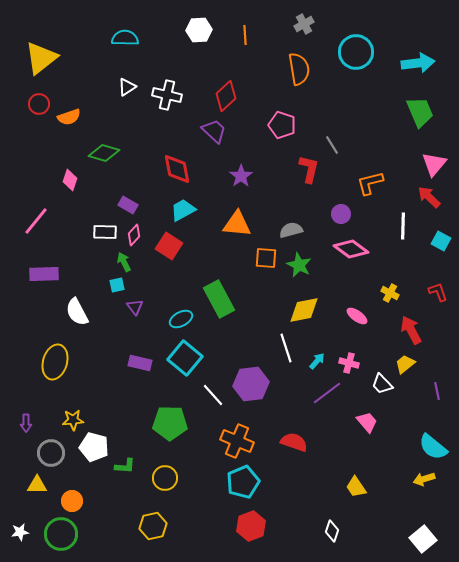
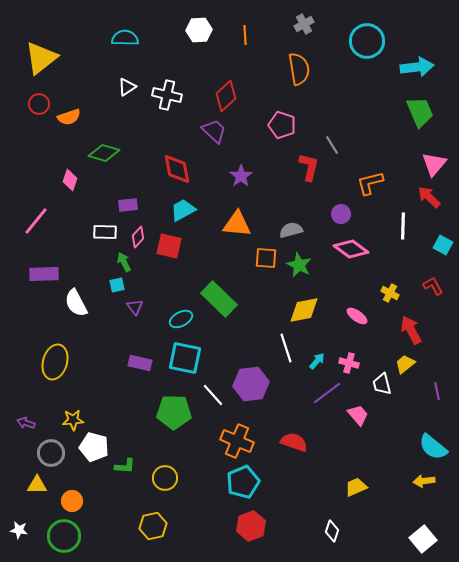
cyan circle at (356, 52): moved 11 px right, 11 px up
cyan arrow at (418, 63): moved 1 px left, 4 px down
red L-shape at (309, 169): moved 2 px up
purple rectangle at (128, 205): rotated 36 degrees counterclockwise
pink diamond at (134, 235): moved 4 px right, 2 px down
cyan square at (441, 241): moved 2 px right, 4 px down
red square at (169, 246): rotated 20 degrees counterclockwise
red L-shape at (438, 292): moved 5 px left, 6 px up; rotated 10 degrees counterclockwise
green rectangle at (219, 299): rotated 18 degrees counterclockwise
white semicircle at (77, 312): moved 1 px left, 9 px up
cyan square at (185, 358): rotated 28 degrees counterclockwise
white trapezoid at (382, 384): rotated 30 degrees clockwise
pink trapezoid at (367, 422): moved 9 px left, 7 px up
purple arrow at (26, 423): rotated 108 degrees clockwise
green pentagon at (170, 423): moved 4 px right, 11 px up
yellow arrow at (424, 479): moved 2 px down; rotated 10 degrees clockwise
yellow trapezoid at (356, 487): rotated 100 degrees clockwise
white star at (20, 532): moved 1 px left, 2 px up; rotated 18 degrees clockwise
green circle at (61, 534): moved 3 px right, 2 px down
